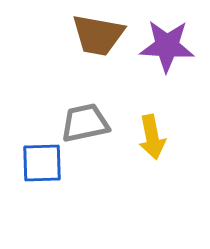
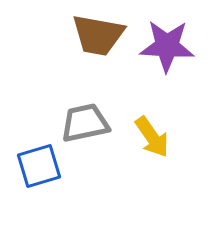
yellow arrow: rotated 24 degrees counterclockwise
blue square: moved 3 px left, 3 px down; rotated 15 degrees counterclockwise
